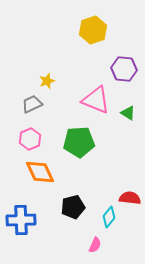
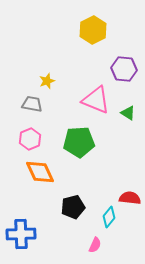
yellow hexagon: rotated 8 degrees counterclockwise
gray trapezoid: rotated 35 degrees clockwise
blue cross: moved 14 px down
